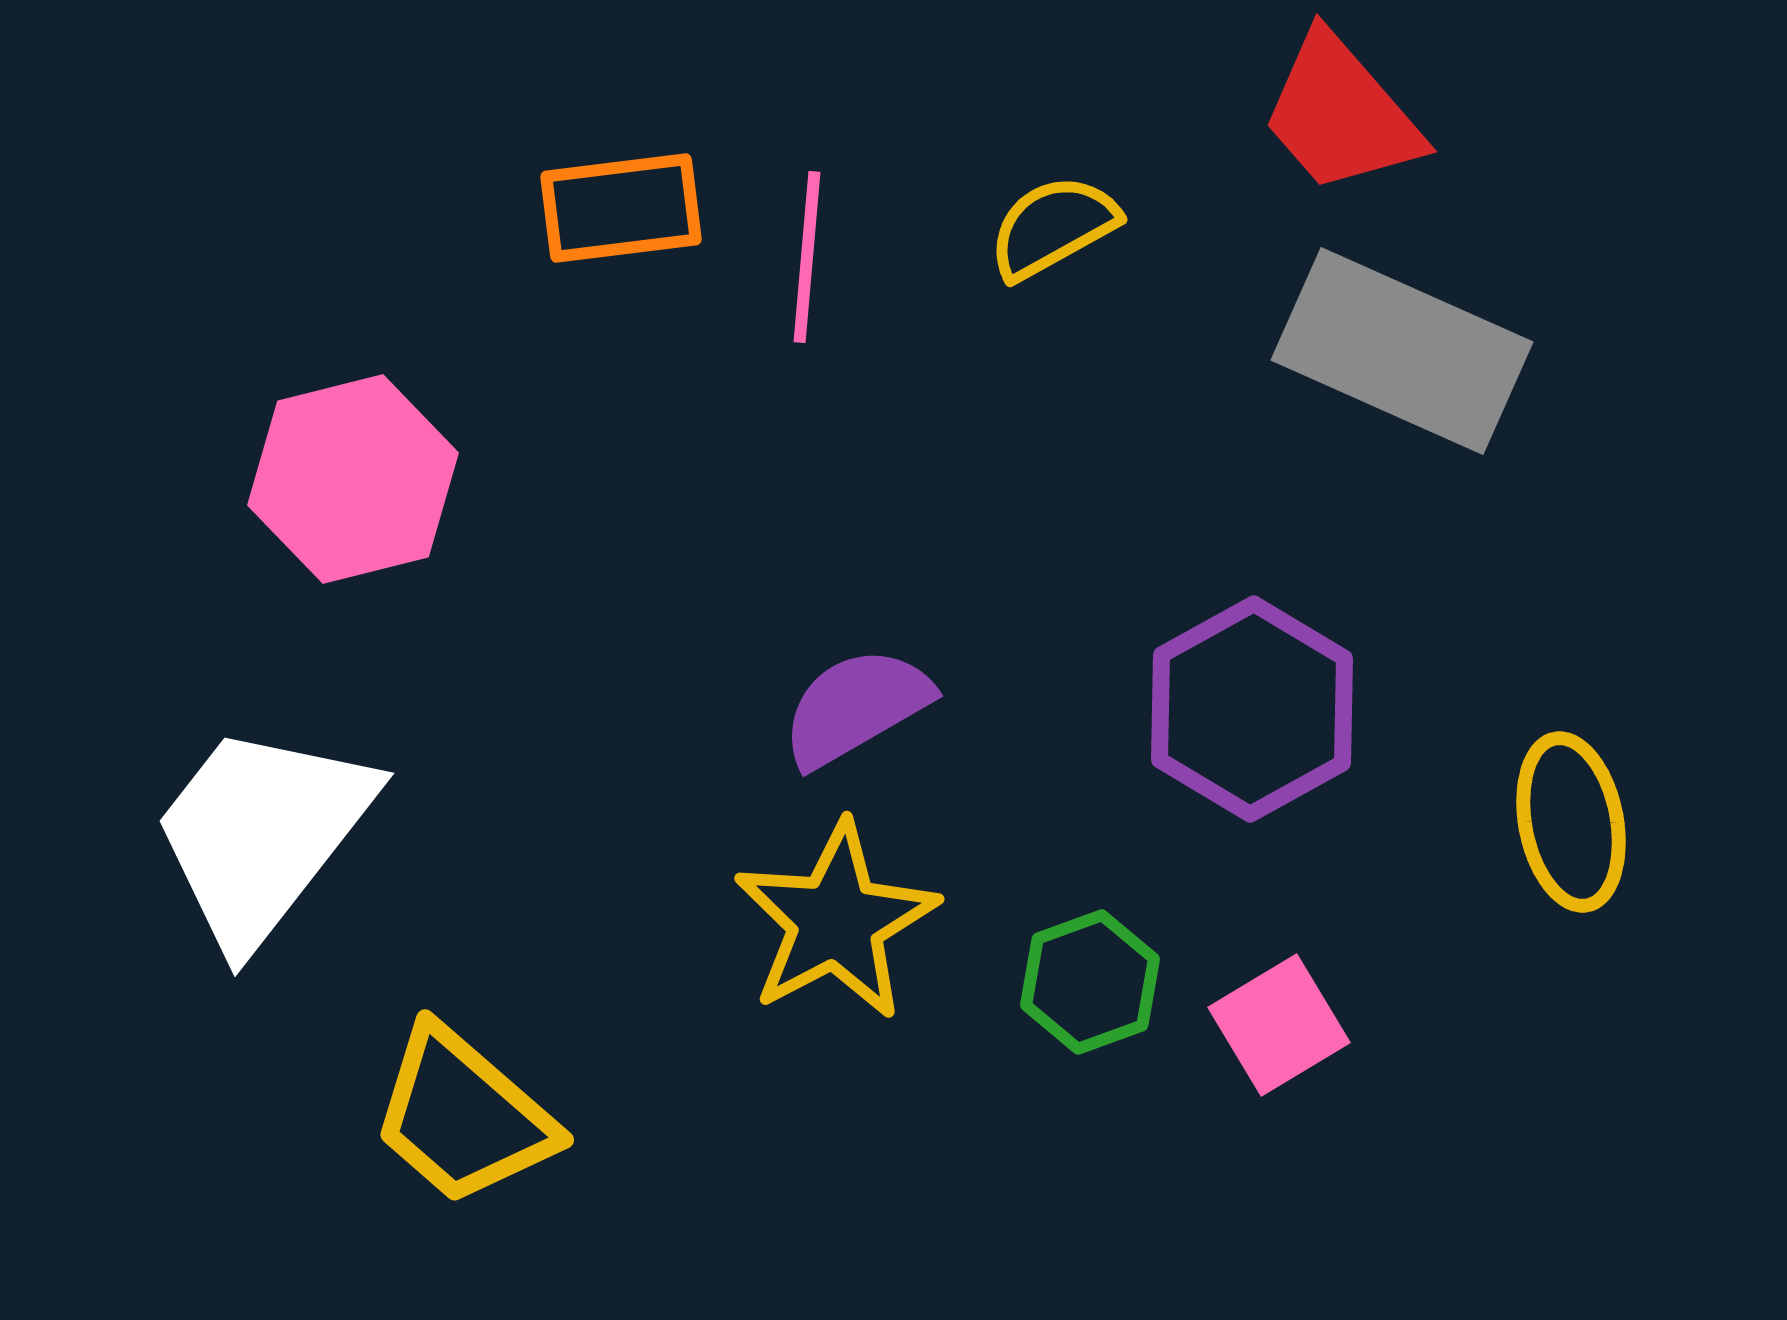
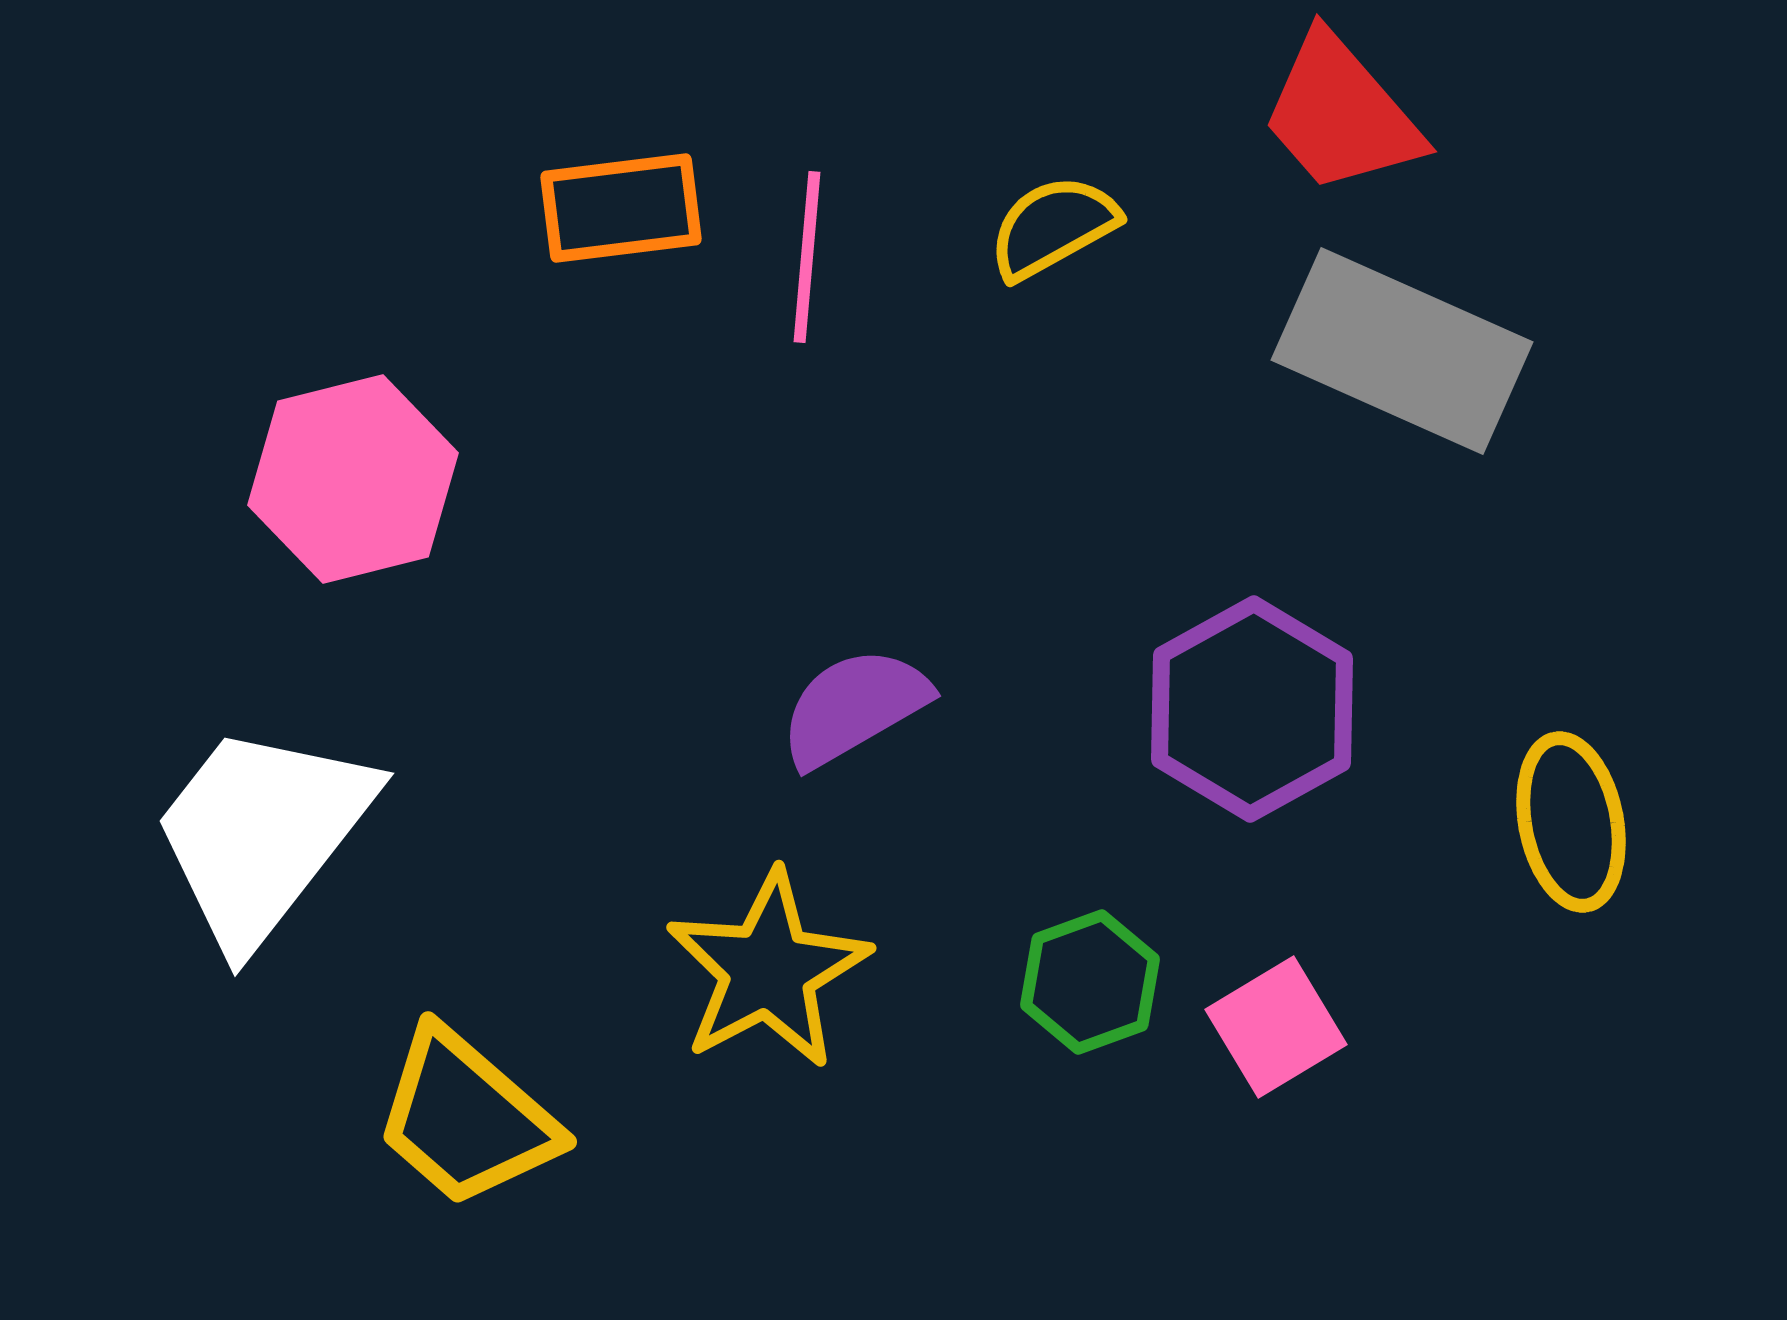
purple semicircle: moved 2 px left
yellow star: moved 68 px left, 49 px down
pink square: moved 3 px left, 2 px down
yellow trapezoid: moved 3 px right, 2 px down
